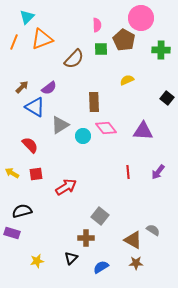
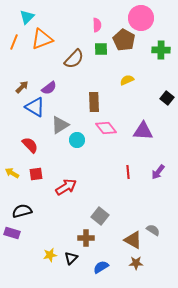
cyan circle: moved 6 px left, 4 px down
yellow star: moved 13 px right, 6 px up
